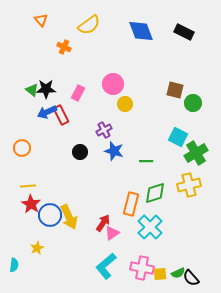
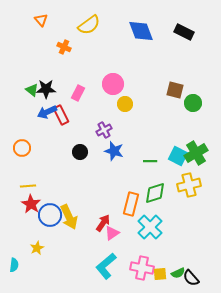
cyan square: moved 19 px down
green line: moved 4 px right
